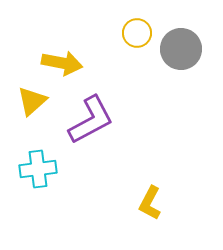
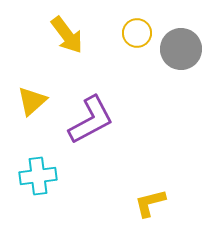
yellow arrow: moved 5 px right, 28 px up; rotated 42 degrees clockwise
cyan cross: moved 7 px down
yellow L-shape: rotated 48 degrees clockwise
